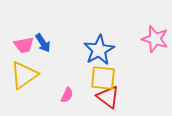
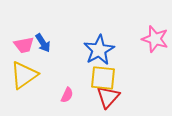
red triangle: rotated 35 degrees clockwise
